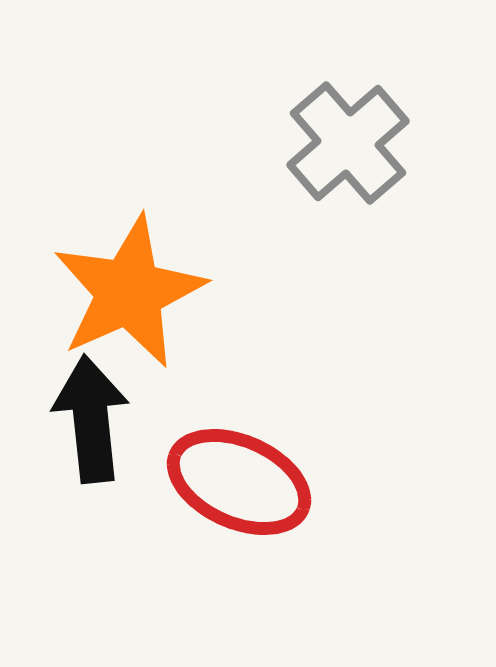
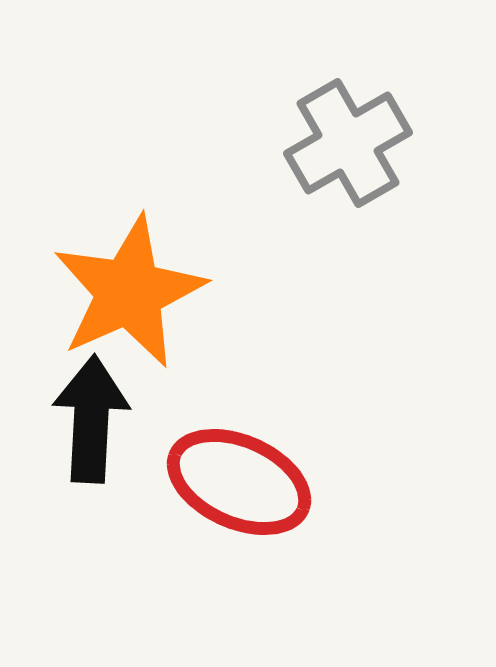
gray cross: rotated 11 degrees clockwise
black arrow: rotated 9 degrees clockwise
